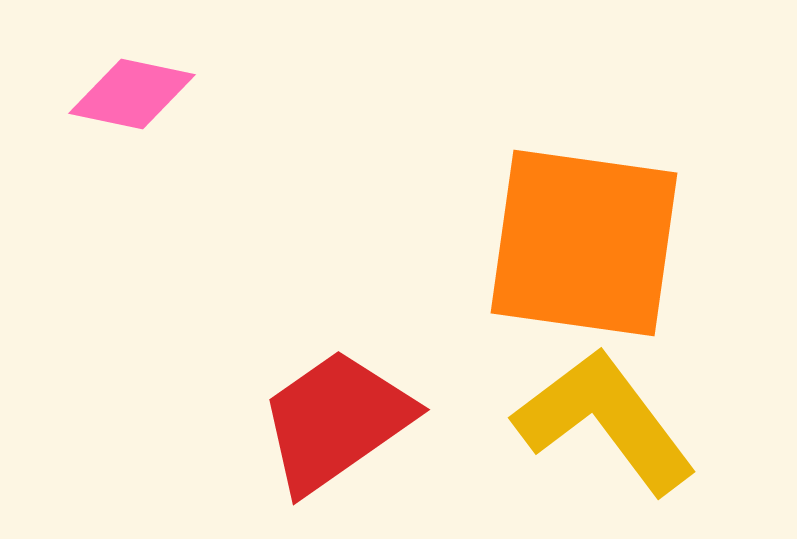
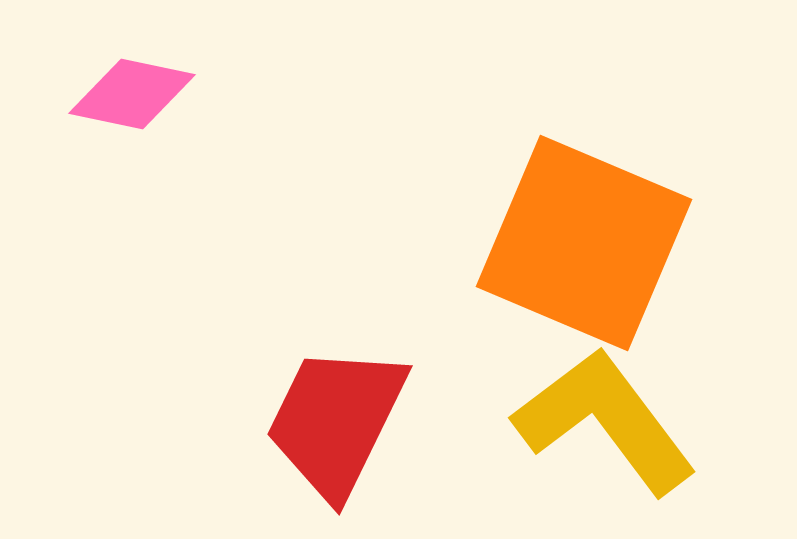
orange square: rotated 15 degrees clockwise
red trapezoid: rotated 29 degrees counterclockwise
